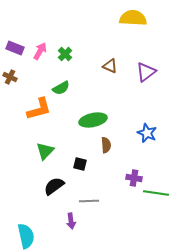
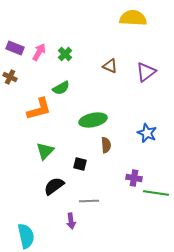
pink arrow: moved 1 px left, 1 px down
